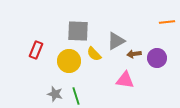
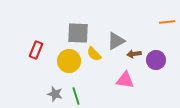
gray square: moved 2 px down
purple circle: moved 1 px left, 2 px down
